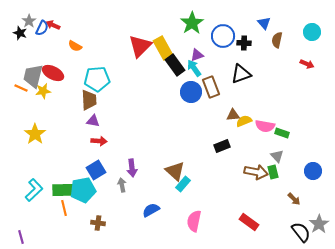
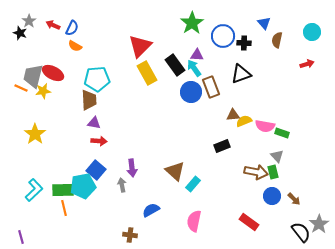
blue semicircle at (42, 28): moved 30 px right
yellow rectangle at (163, 48): moved 16 px left, 25 px down
purple triangle at (197, 55): rotated 24 degrees clockwise
red arrow at (307, 64): rotated 40 degrees counterclockwise
purple triangle at (93, 121): moved 1 px right, 2 px down
blue square at (96, 170): rotated 18 degrees counterclockwise
blue circle at (313, 171): moved 41 px left, 25 px down
cyan rectangle at (183, 184): moved 10 px right
cyan pentagon at (83, 190): moved 4 px up
brown cross at (98, 223): moved 32 px right, 12 px down
